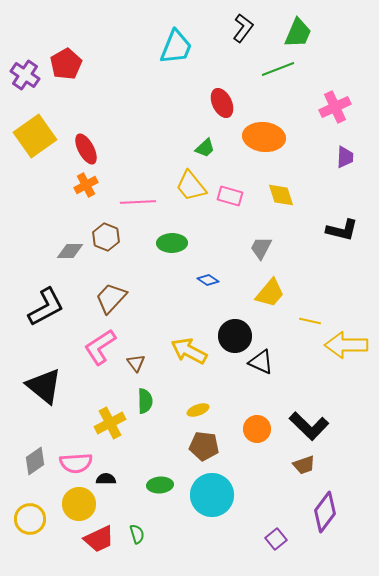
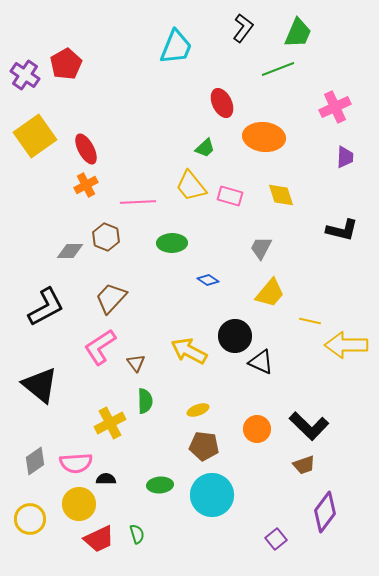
black triangle at (44, 386): moved 4 px left, 1 px up
